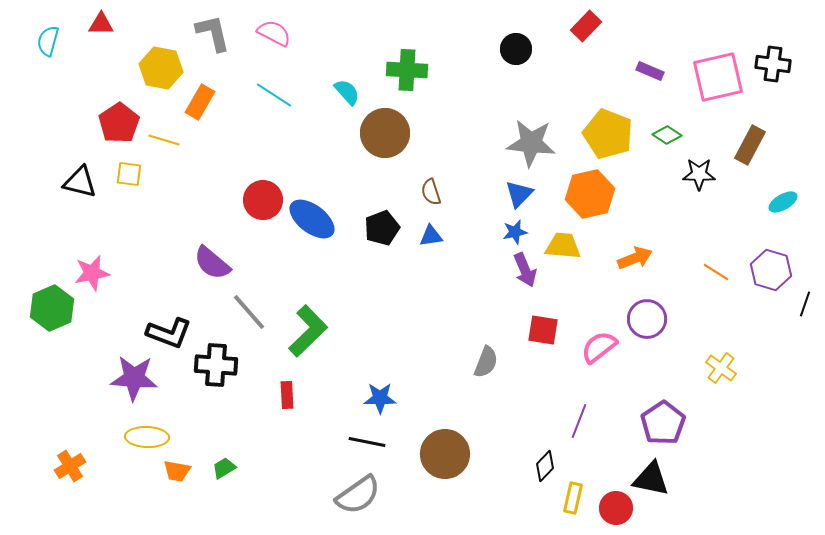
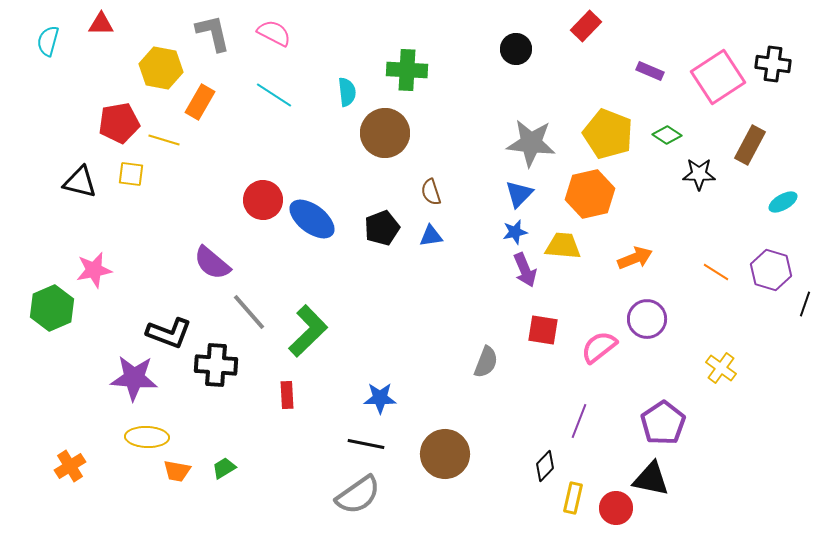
pink square at (718, 77): rotated 20 degrees counterclockwise
cyan semicircle at (347, 92): rotated 36 degrees clockwise
red pentagon at (119, 123): rotated 24 degrees clockwise
yellow square at (129, 174): moved 2 px right
pink star at (92, 273): moved 2 px right, 3 px up
black line at (367, 442): moved 1 px left, 2 px down
